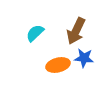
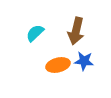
brown arrow: rotated 12 degrees counterclockwise
blue star: moved 3 px down
